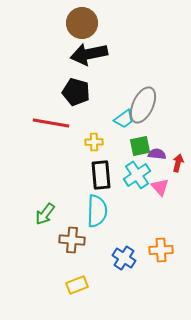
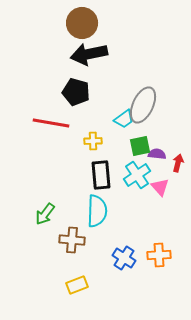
yellow cross: moved 1 px left, 1 px up
orange cross: moved 2 px left, 5 px down
